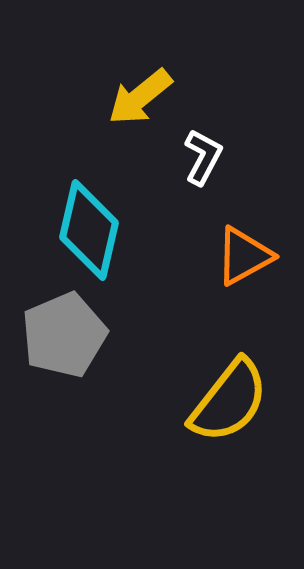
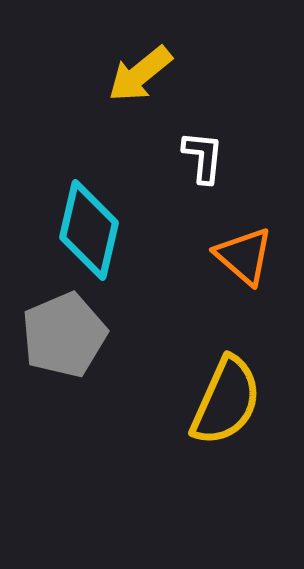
yellow arrow: moved 23 px up
white L-shape: rotated 22 degrees counterclockwise
orange triangle: rotated 50 degrees counterclockwise
yellow semicircle: moved 3 px left; rotated 14 degrees counterclockwise
